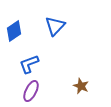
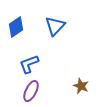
blue diamond: moved 2 px right, 4 px up
